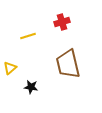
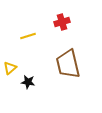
black star: moved 3 px left, 5 px up
